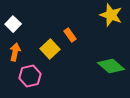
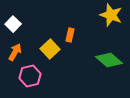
orange rectangle: rotated 48 degrees clockwise
orange arrow: rotated 18 degrees clockwise
green diamond: moved 2 px left, 6 px up
